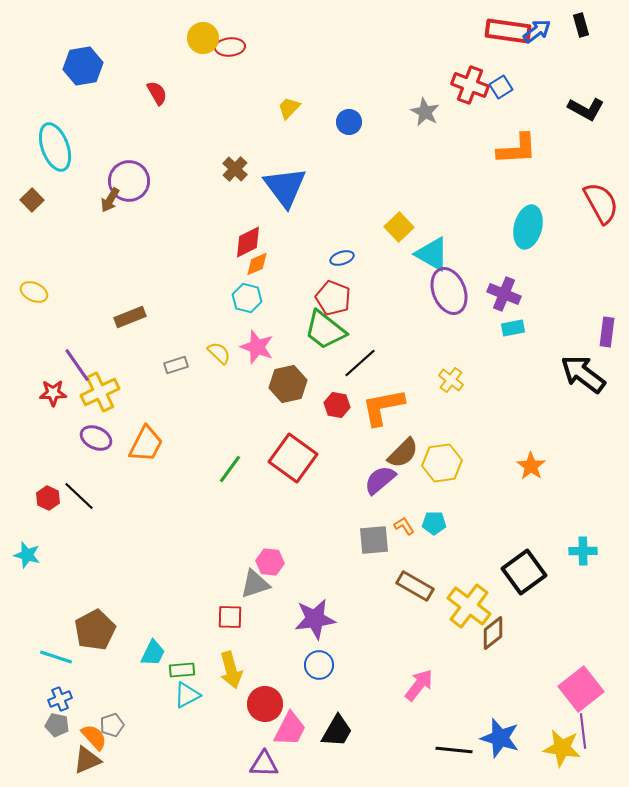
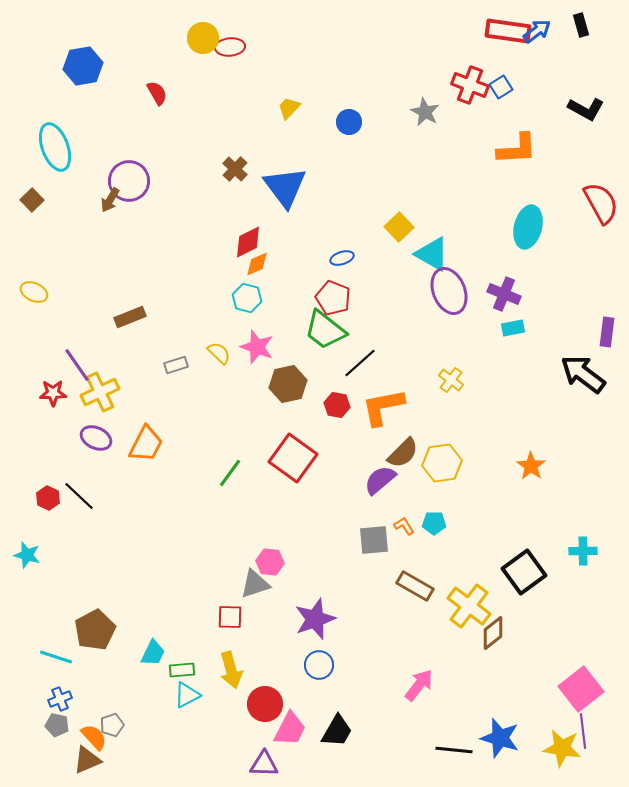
green line at (230, 469): moved 4 px down
purple star at (315, 619): rotated 12 degrees counterclockwise
